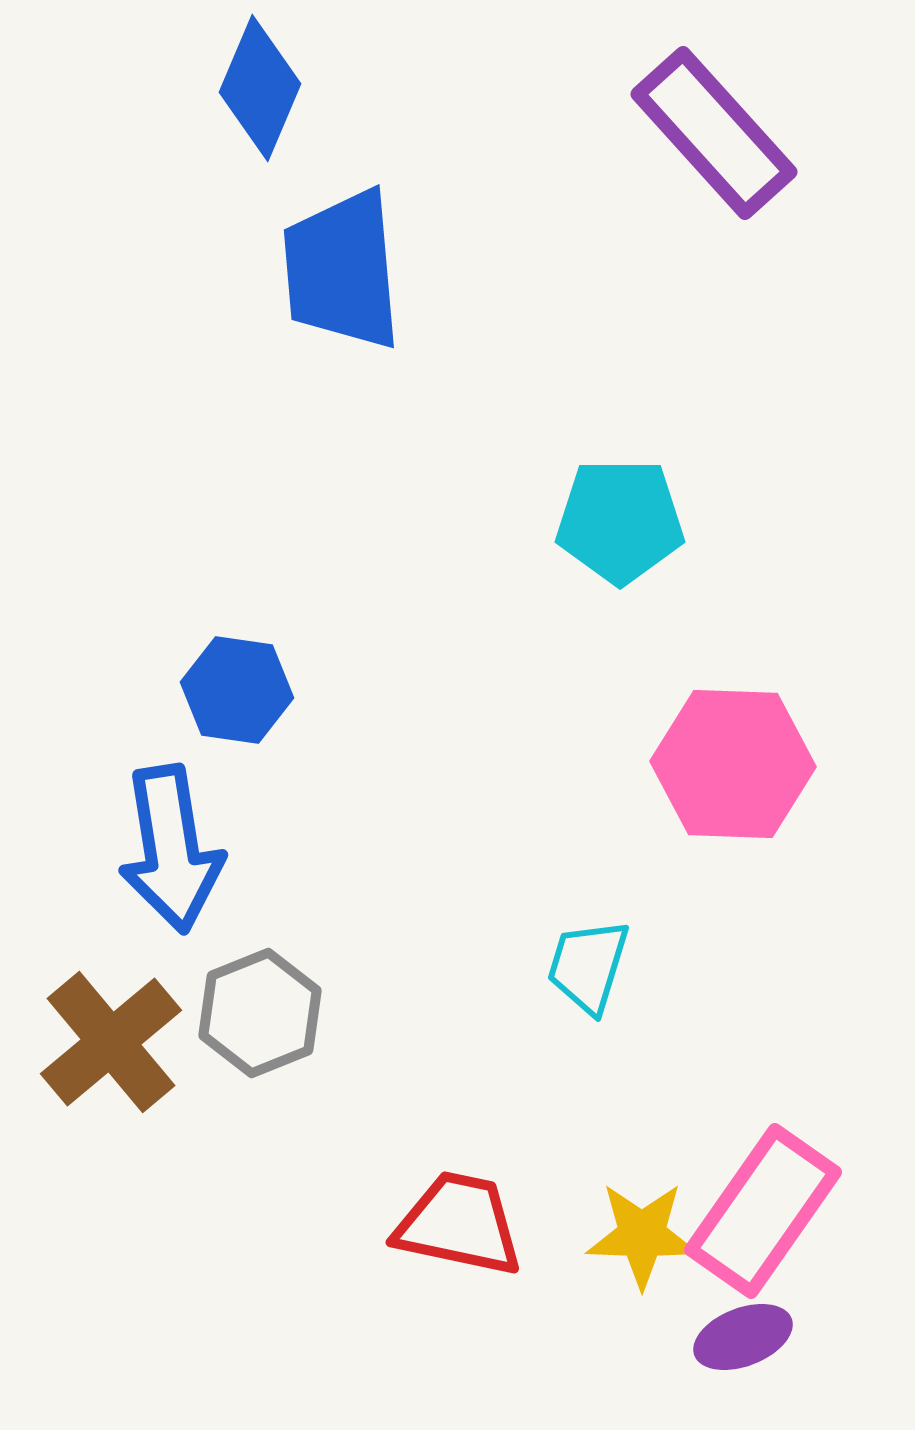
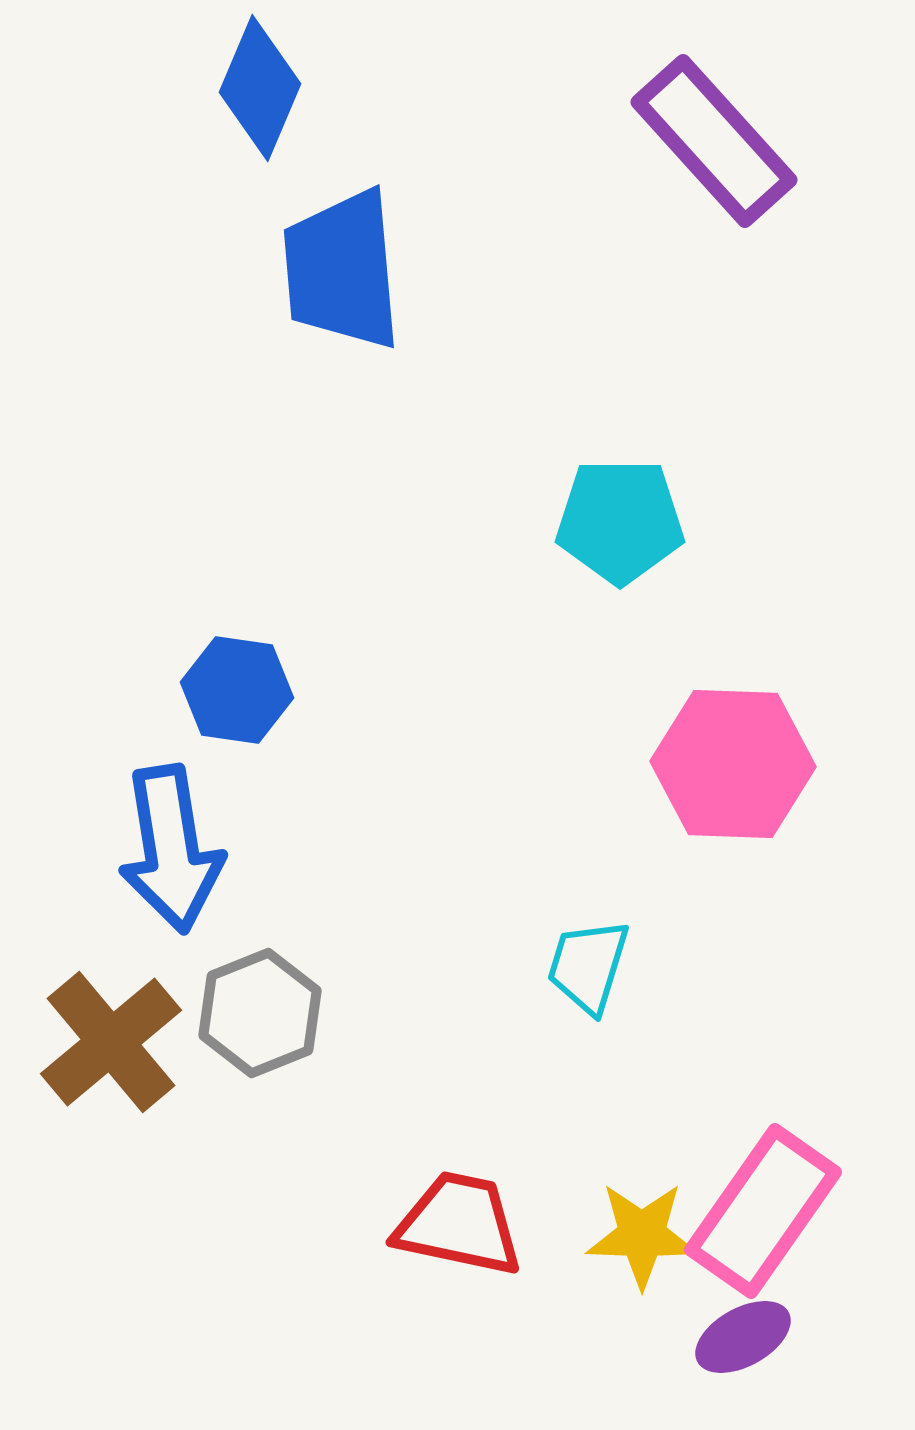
purple rectangle: moved 8 px down
purple ellipse: rotated 8 degrees counterclockwise
